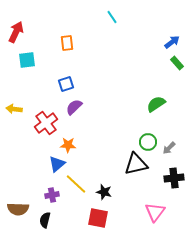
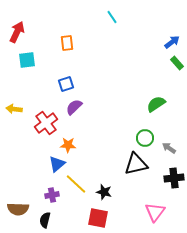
red arrow: moved 1 px right
green circle: moved 3 px left, 4 px up
gray arrow: rotated 80 degrees clockwise
